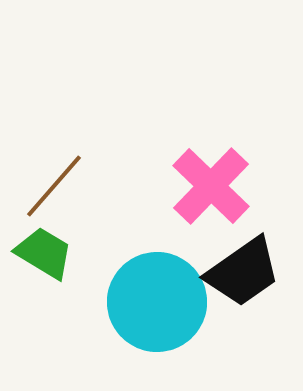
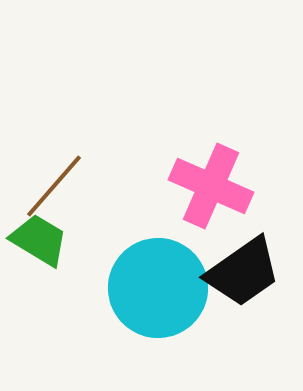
pink cross: rotated 20 degrees counterclockwise
green trapezoid: moved 5 px left, 13 px up
cyan circle: moved 1 px right, 14 px up
